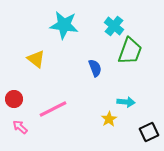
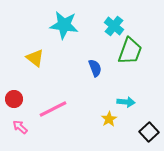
yellow triangle: moved 1 px left, 1 px up
black square: rotated 18 degrees counterclockwise
